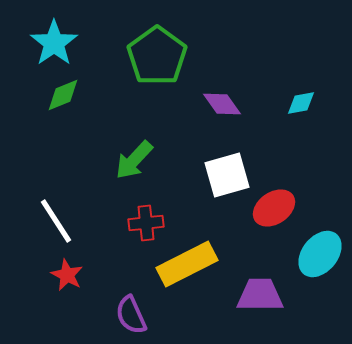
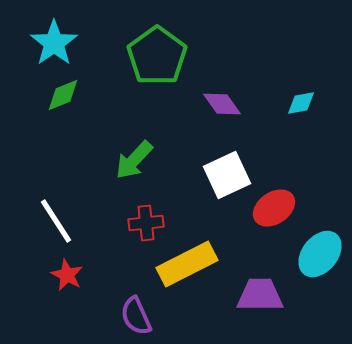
white square: rotated 9 degrees counterclockwise
purple semicircle: moved 5 px right, 1 px down
